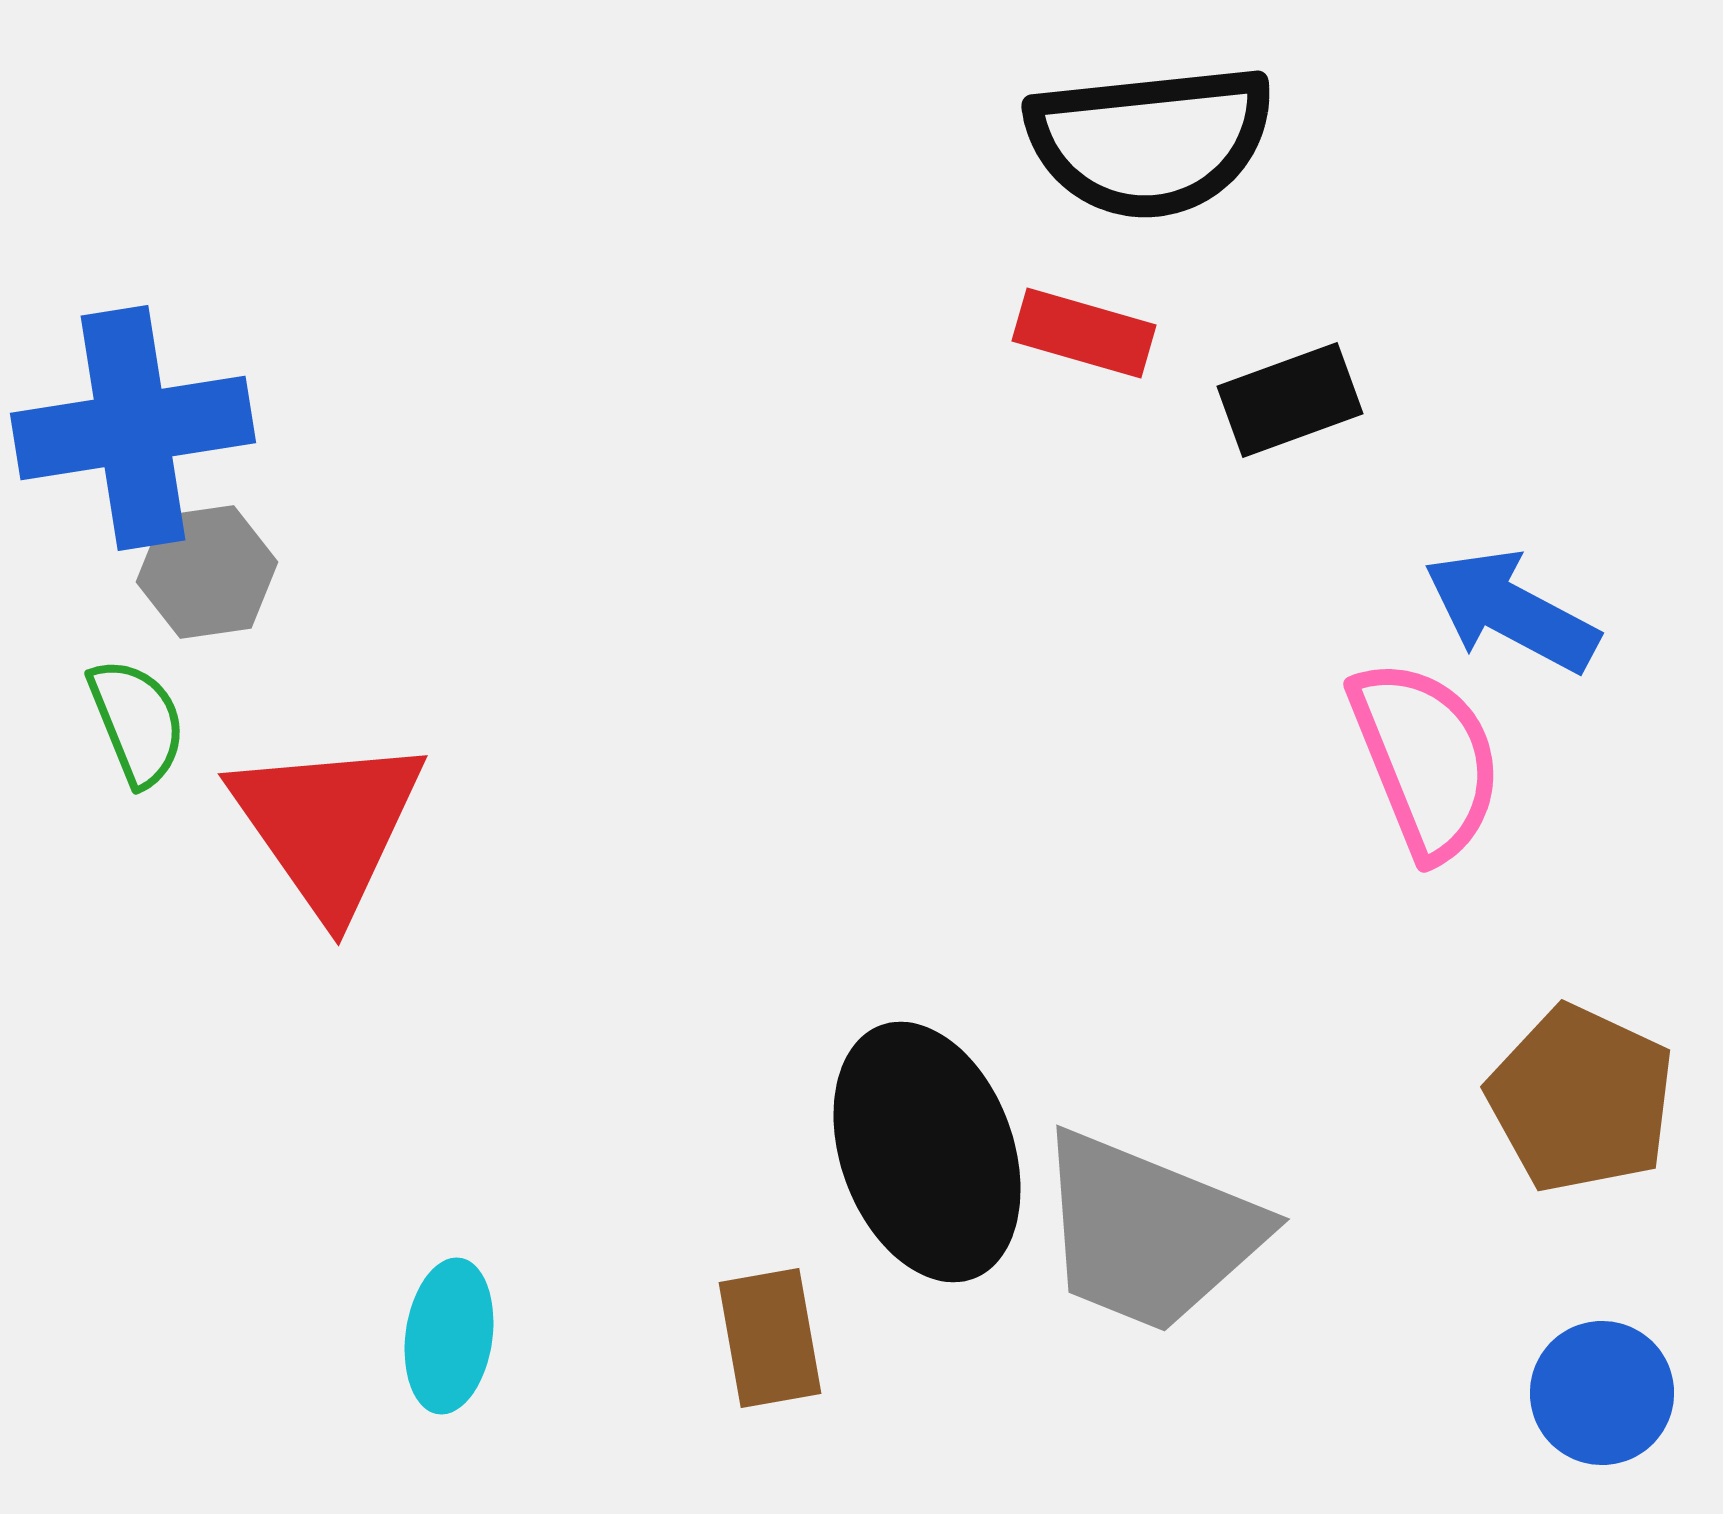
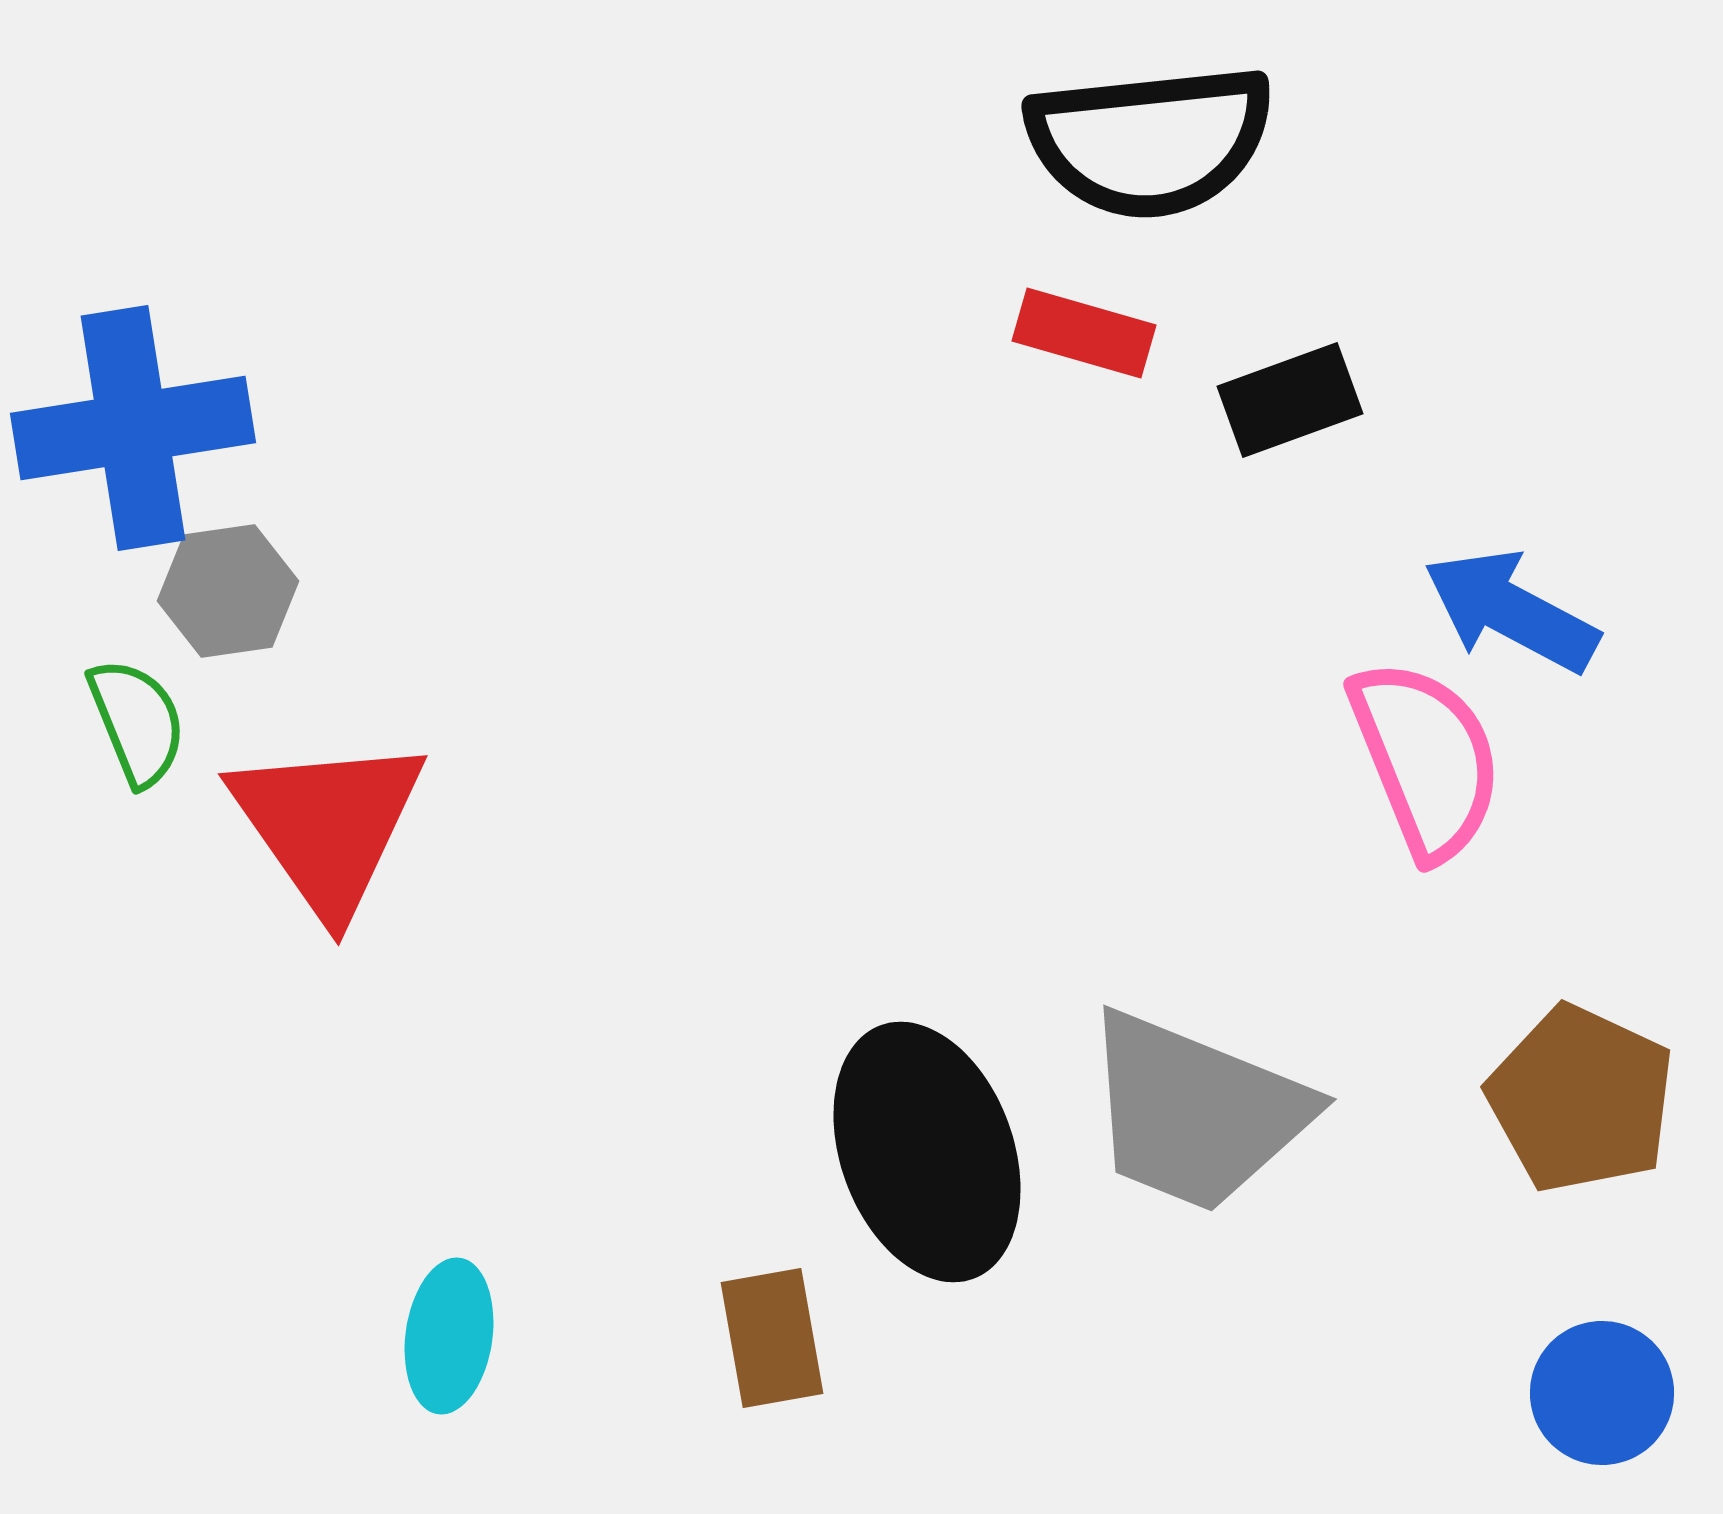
gray hexagon: moved 21 px right, 19 px down
gray trapezoid: moved 47 px right, 120 px up
brown rectangle: moved 2 px right
